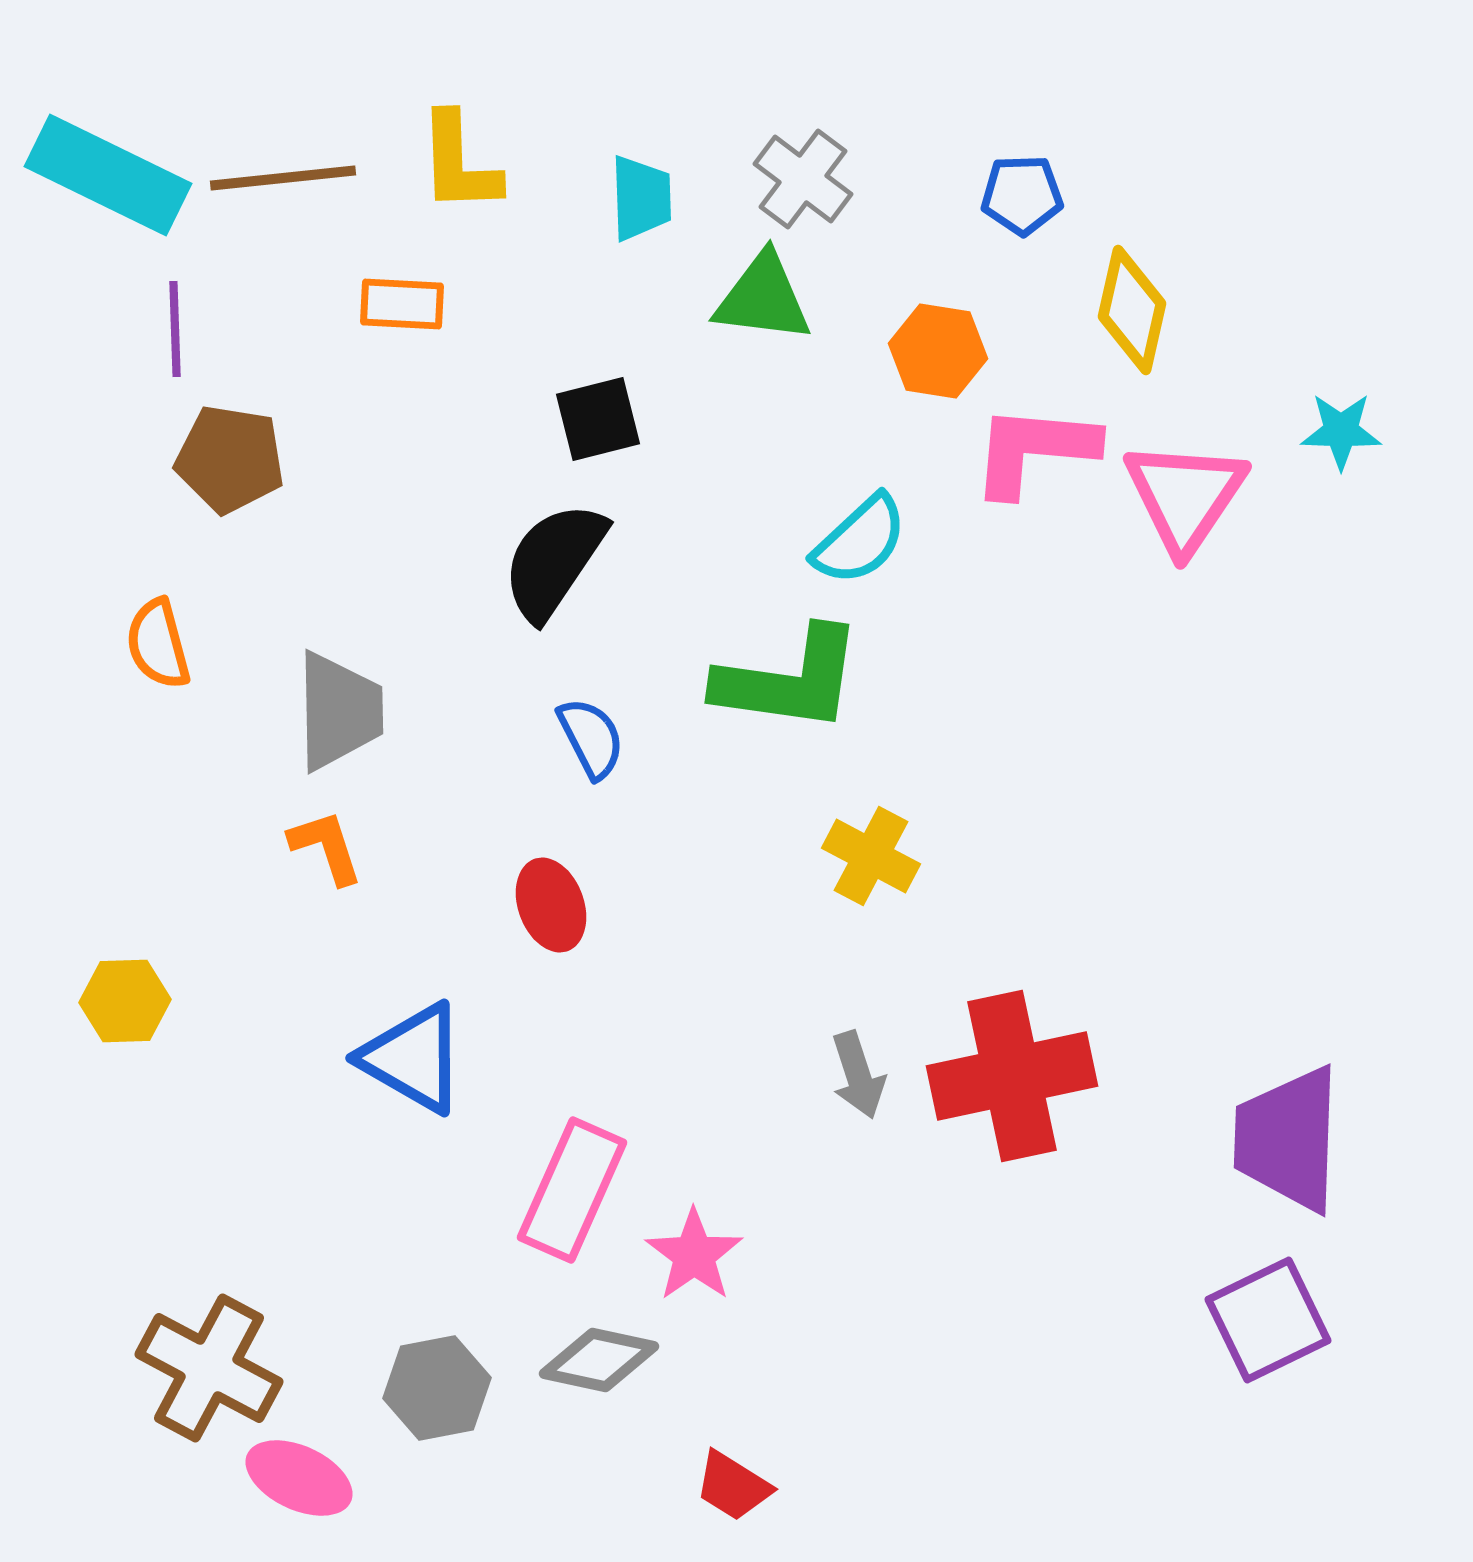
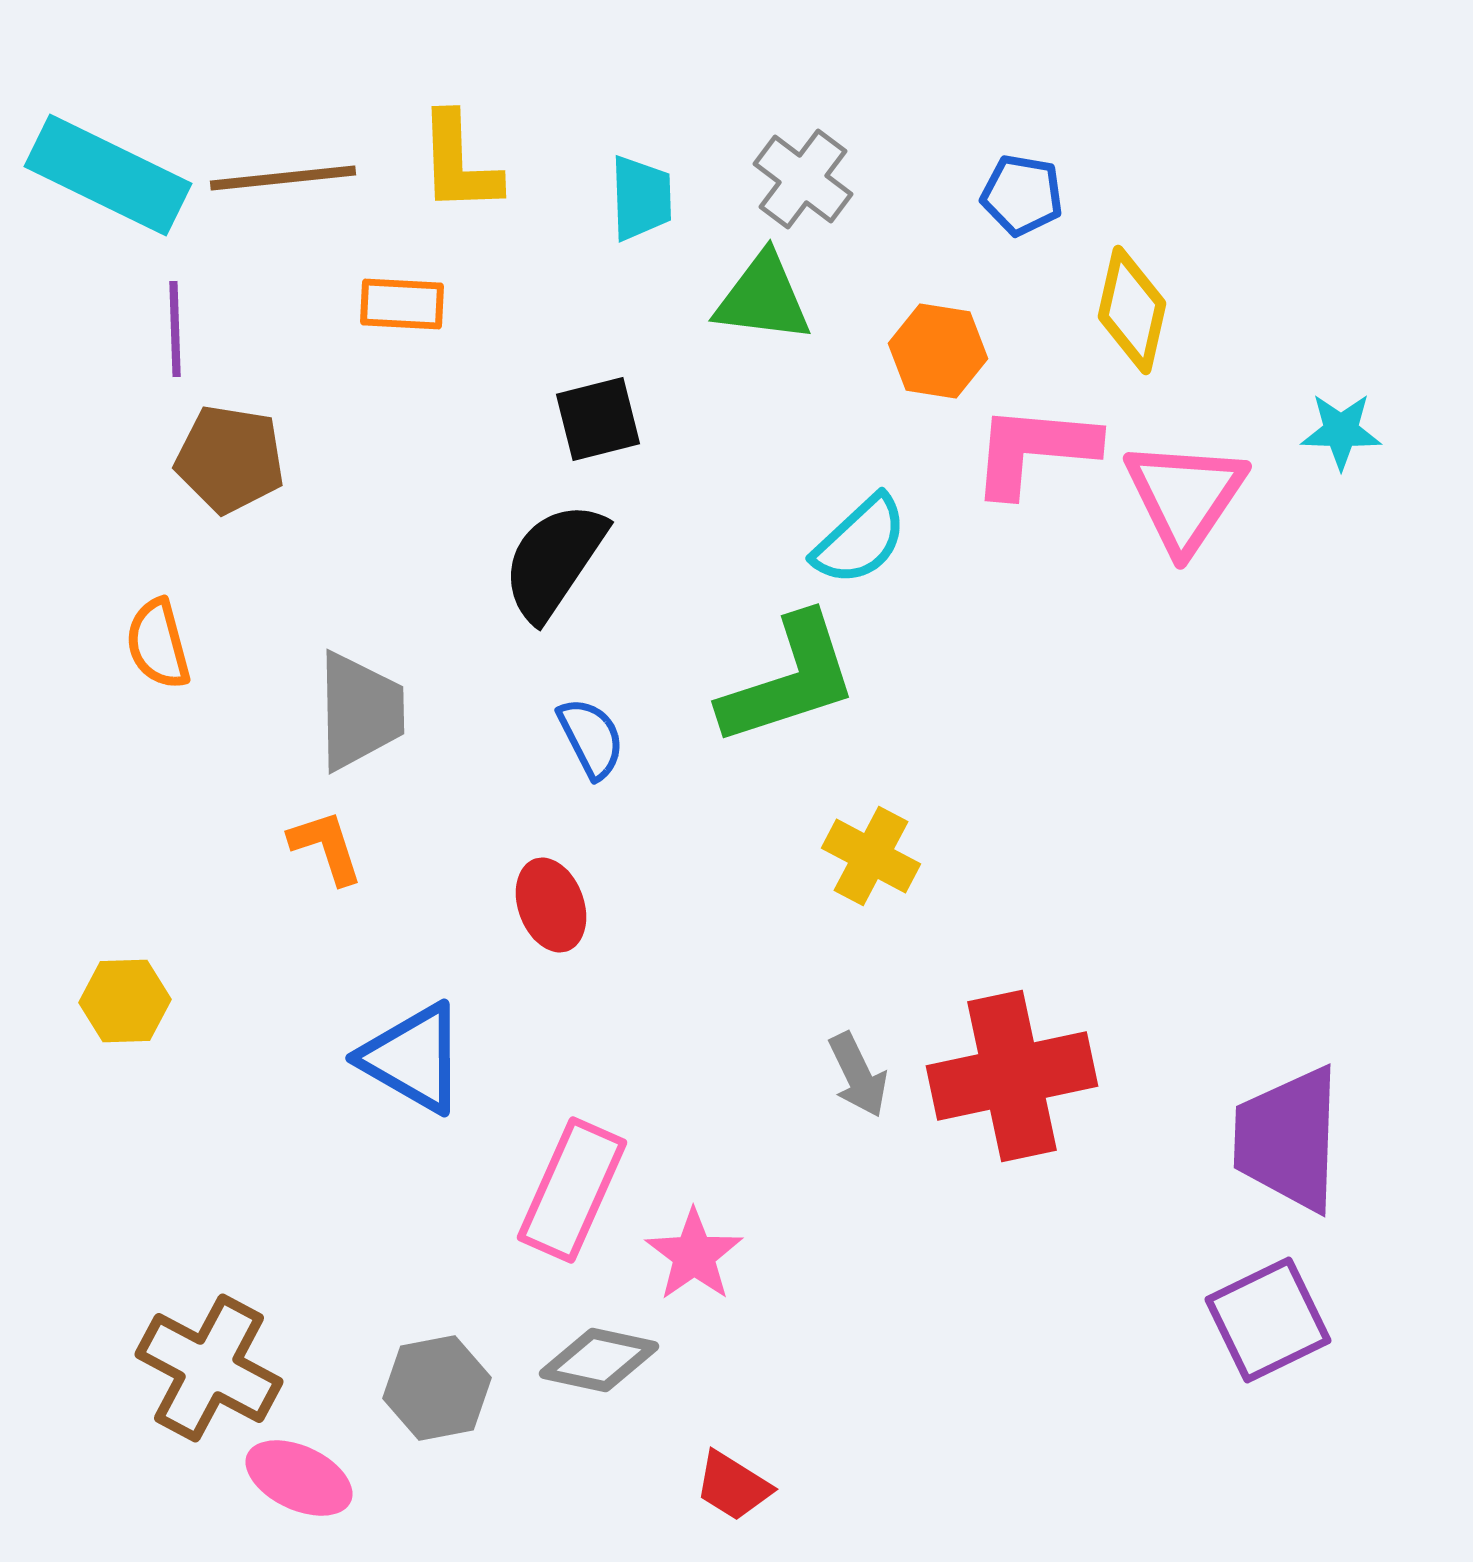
blue pentagon: rotated 12 degrees clockwise
green L-shape: rotated 26 degrees counterclockwise
gray trapezoid: moved 21 px right
gray arrow: rotated 8 degrees counterclockwise
